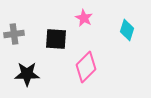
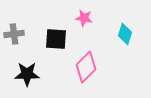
pink star: rotated 18 degrees counterclockwise
cyan diamond: moved 2 px left, 4 px down
